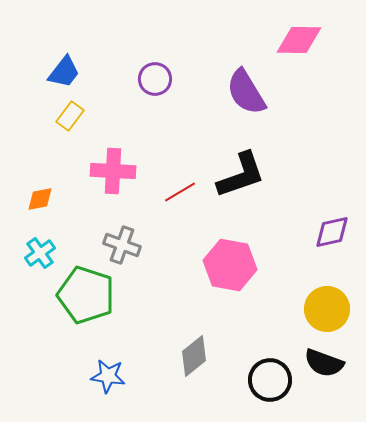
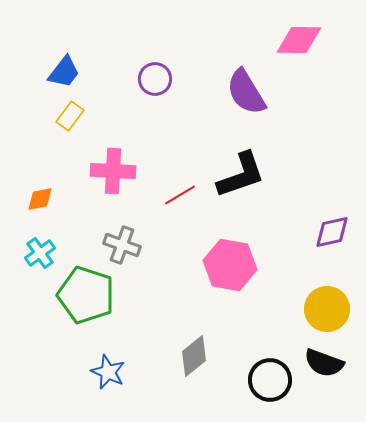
red line: moved 3 px down
blue star: moved 4 px up; rotated 16 degrees clockwise
